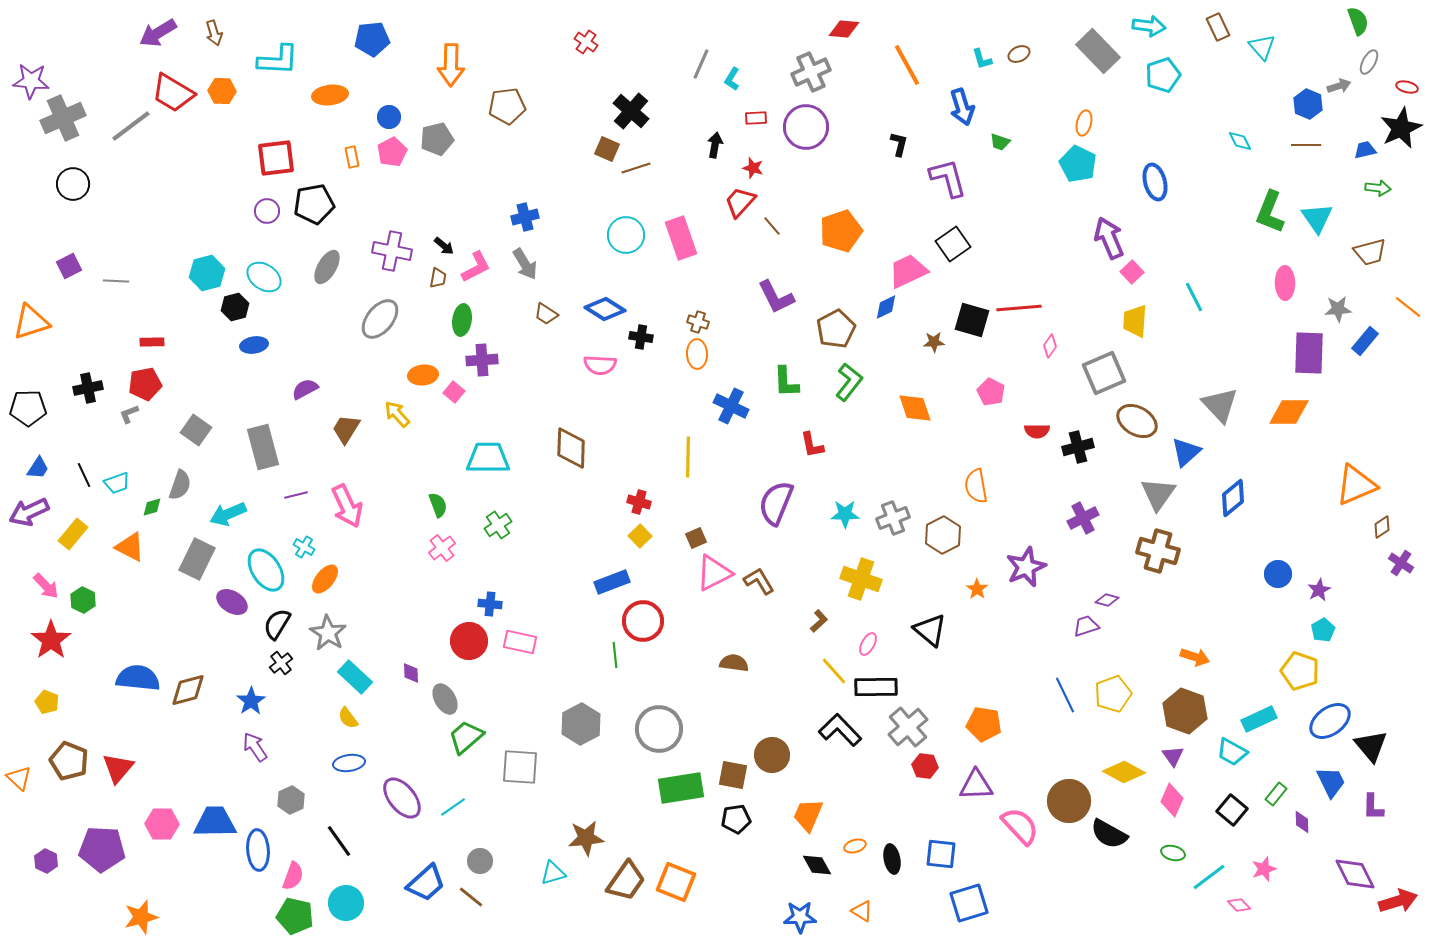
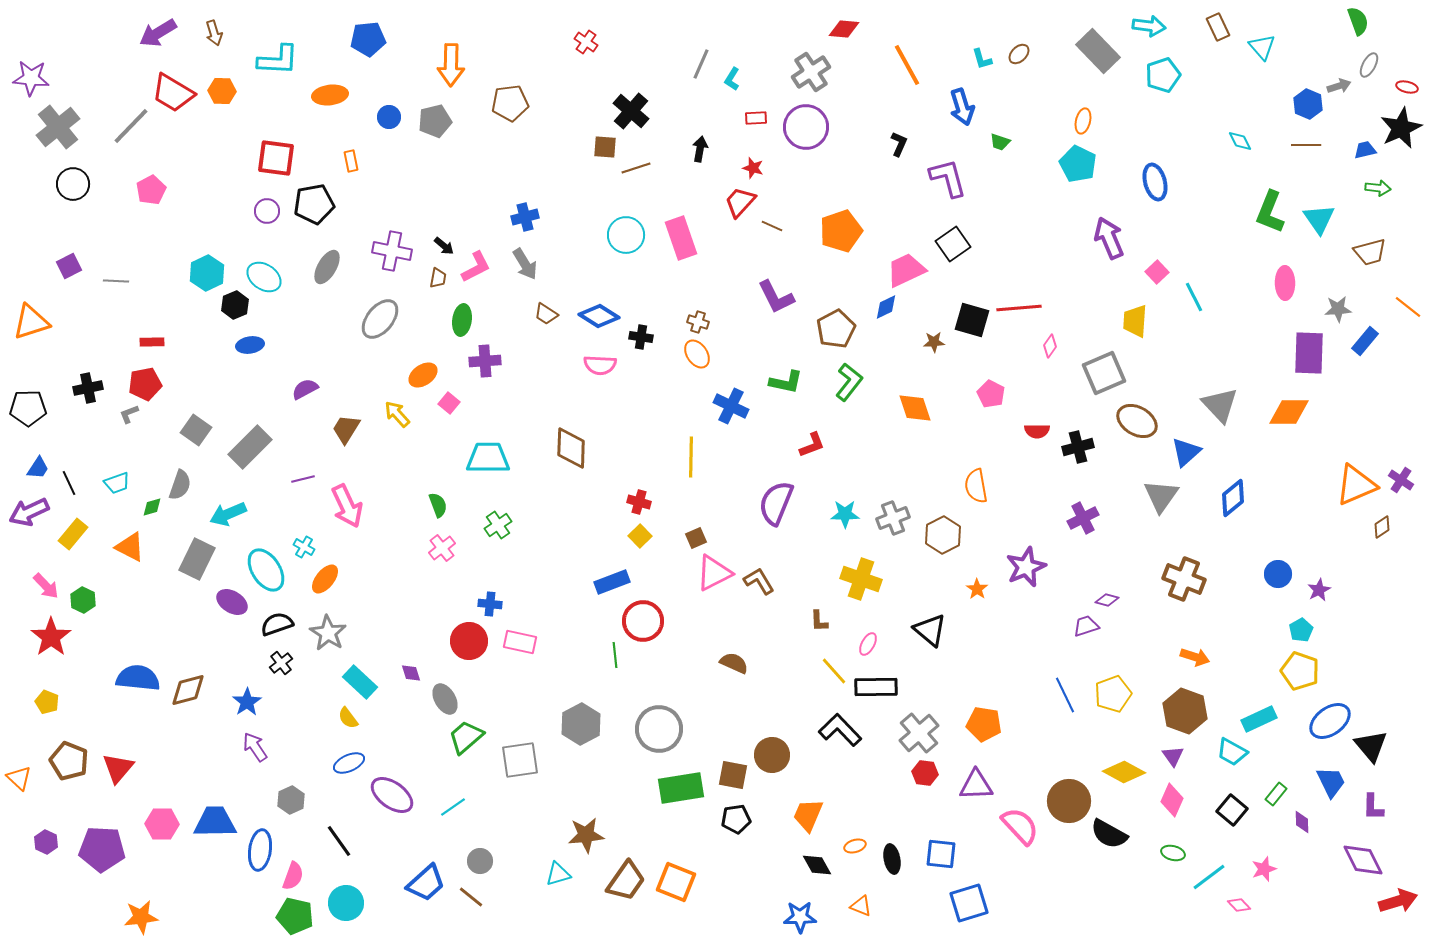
blue pentagon at (372, 39): moved 4 px left
brown ellipse at (1019, 54): rotated 20 degrees counterclockwise
gray ellipse at (1369, 62): moved 3 px down
gray cross at (811, 72): rotated 9 degrees counterclockwise
purple star at (31, 81): moved 3 px up
brown pentagon at (507, 106): moved 3 px right, 3 px up
gray cross at (63, 118): moved 5 px left, 9 px down; rotated 15 degrees counterclockwise
orange ellipse at (1084, 123): moved 1 px left, 2 px up
gray line at (131, 126): rotated 9 degrees counterclockwise
gray pentagon at (437, 139): moved 2 px left, 18 px up
black L-shape at (899, 144): rotated 10 degrees clockwise
black arrow at (715, 145): moved 15 px left, 4 px down
brown square at (607, 149): moved 2 px left, 2 px up; rotated 20 degrees counterclockwise
pink pentagon at (392, 152): moved 241 px left, 38 px down
orange rectangle at (352, 157): moved 1 px left, 4 px down
red square at (276, 158): rotated 15 degrees clockwise
cyan triangle at (1317, 218): moved 2 px right, 1 px down
brown line at (772, 226): rotated 25 degrees counterclockwise
pink trapezoid at (908, 271): moved 2 px left, 1 px up
pink square at (1132, 272): moved 25 px right
cyan hexagon at (207, 273): rotated 12 degrees counterclockwise
black hexagon at (235, 307): moved 2 px up; rotated 8 degrees counterclockwise
blue diamond at (605, 309): moved 6 px left, 7 px down
blue ellipse at (254, 345): moved 4 px left
orange ellipse at (697, 354): rotated 32 degrees counterclockwise
purple cross at (482, 360): moved 3 px right, 1 px down
orange ellipse at (423, 375): rotated 28 degrees counterclockwise
green L-shape at (786, 382): rotated 76 degrees counterclockwise
pink square at (454, 392): moved 5 px left, 11 px down
pink pentagon at (991, 392): moved 2 px down
red L-shape at (812, 445): rotated 100 degrees counterclockwise
gray rectangle at (263, 447): moved 13 px left; rotated 60 degrees clockwise
yellow line at (688, 457): moved 3 px right
black line at (84, 475): moved 15 px left, 8 px down
gray triangle at (1158, 494): moved 3 px right, 2 px down
purple line at (296, 495): moved 7 px right, 16 px up
brown cross at (1158, 551): moved 26 px right, 28 px down; rotated 6 degrees clockwise
purple cross at (1401, 563): moved 83 px up
brown L-shape at (819, 621): rotated 130 degrees clockwise
black semicircle at (277, 624): rotated 40 degrees clockwise
cyan pentagon at (1323, 630): moved 22 px left
red star at (51, 640): moved 3 px up
brown semicircle at (734, 663): rotated 16 degrees clockwise
purple diamond at (411, 673): rotated 15 degrees counterclockwise
cyan rectangle at (355, 677): moved 5 px right, 5 px down
blue star at (251, 701): moved 4 px left, 1 px down
gray cross at (908, 727): moved 11 px right, 6 px down
blue ellipse at (349, 763): rotated 16 degrees counterclockwise
red hexagon at (925, 766): moved 7 px down
gray square at (520, 767): moved 7 px up; rotated 12 degrees counterclockwise
purple ellipse at (402, 798): moved 10 px left, 3 px up; rotated 15 degrees counterclockwise
brown star at (586, 838): moved 3 px up
blue ellipse at (258, 850): moved 2 px right; rotated 12 degrees clockwise
purple hexagon at (46, 861): moved 19 px up
cyan triangle at (553, 873): moved 5 px right, 1 px down
purple diamond at (1355, 874): moved 8 px right, 14 px up
orange triangle at (862, 911): moved 1 px left, 5 px up; rotated 10 degrees counterclockwise
orange star at (141, 917): rotated 8 degrees clockwise
